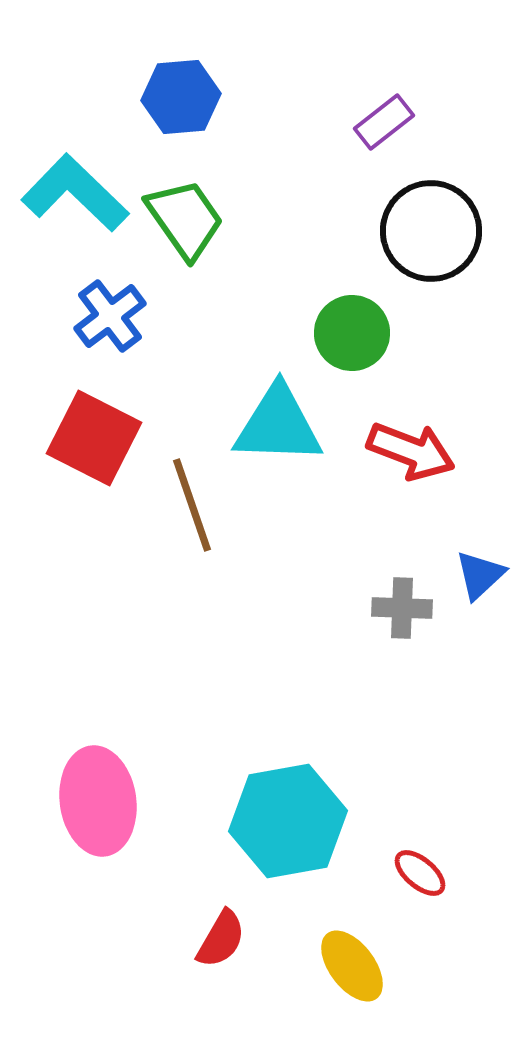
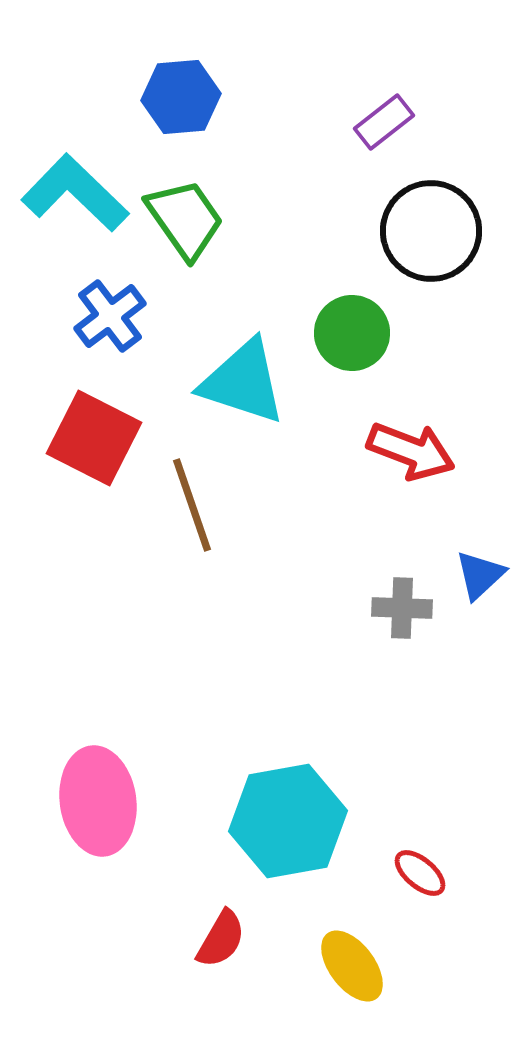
cyan triangle: moved 35 px left, 43 px up; rotated 16 degrees clockwise
